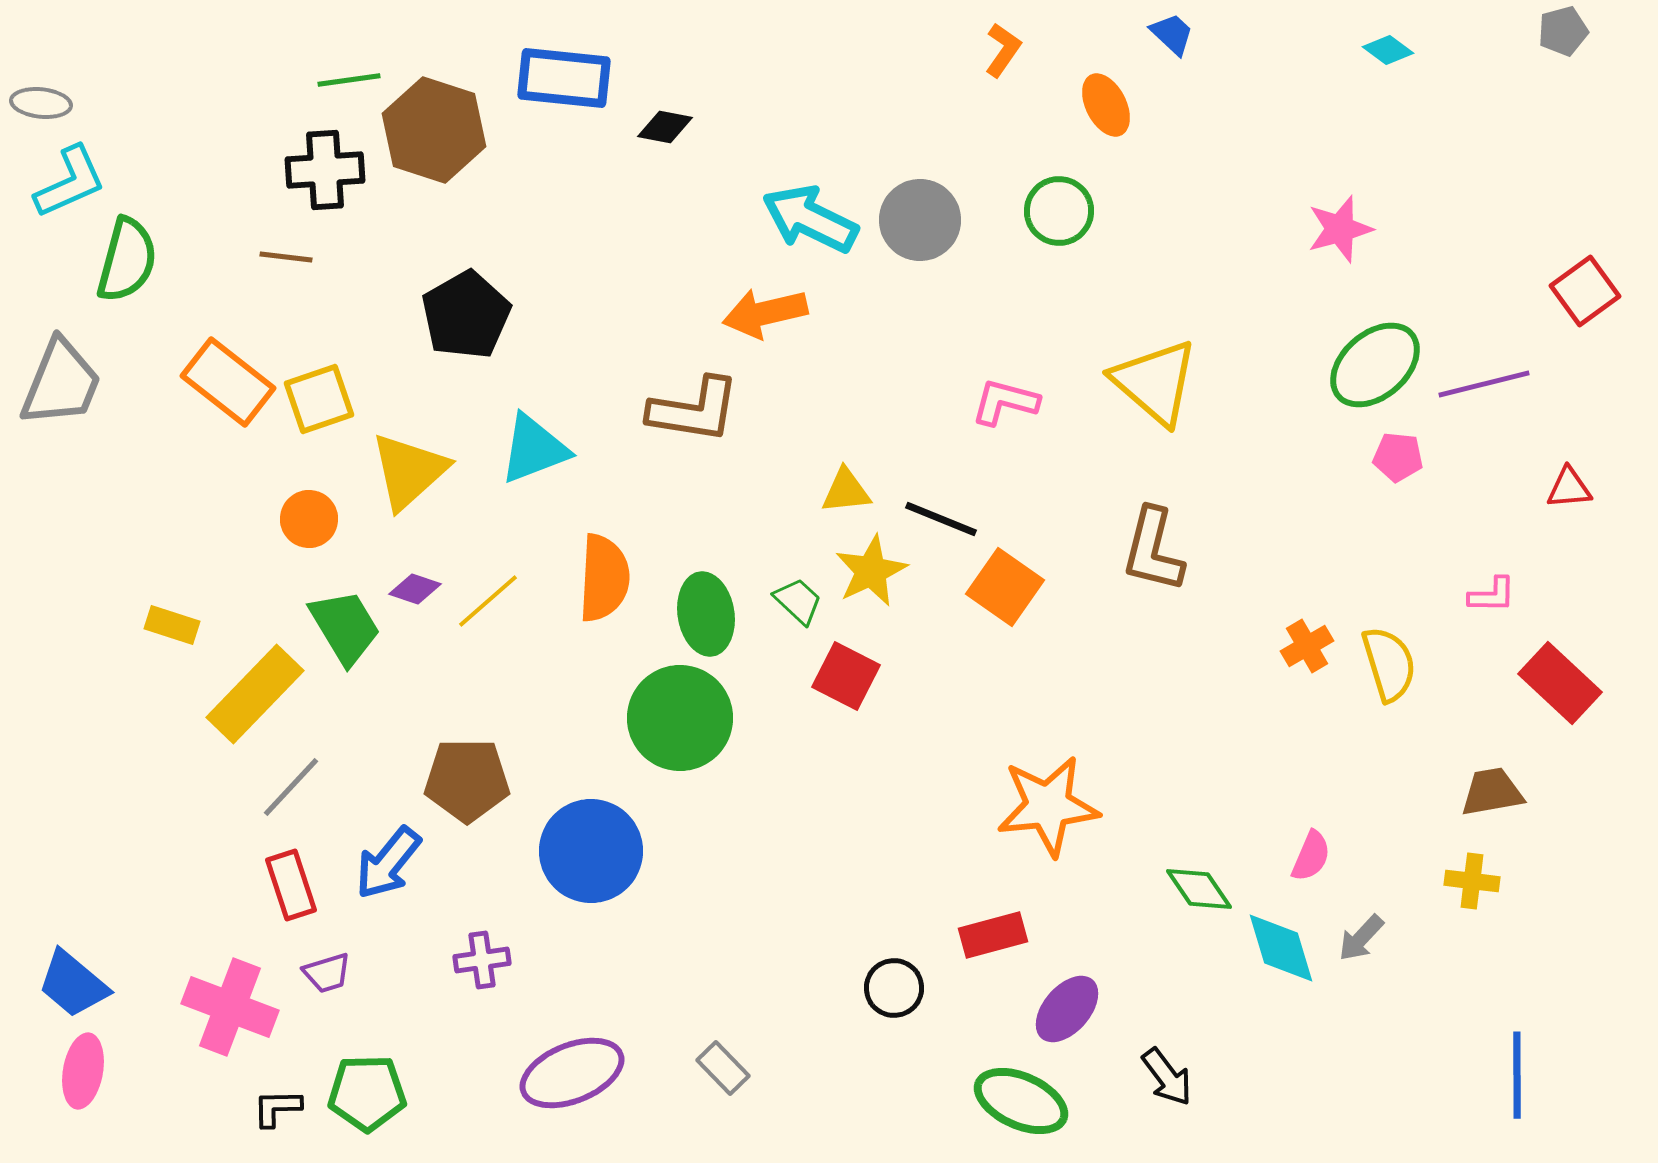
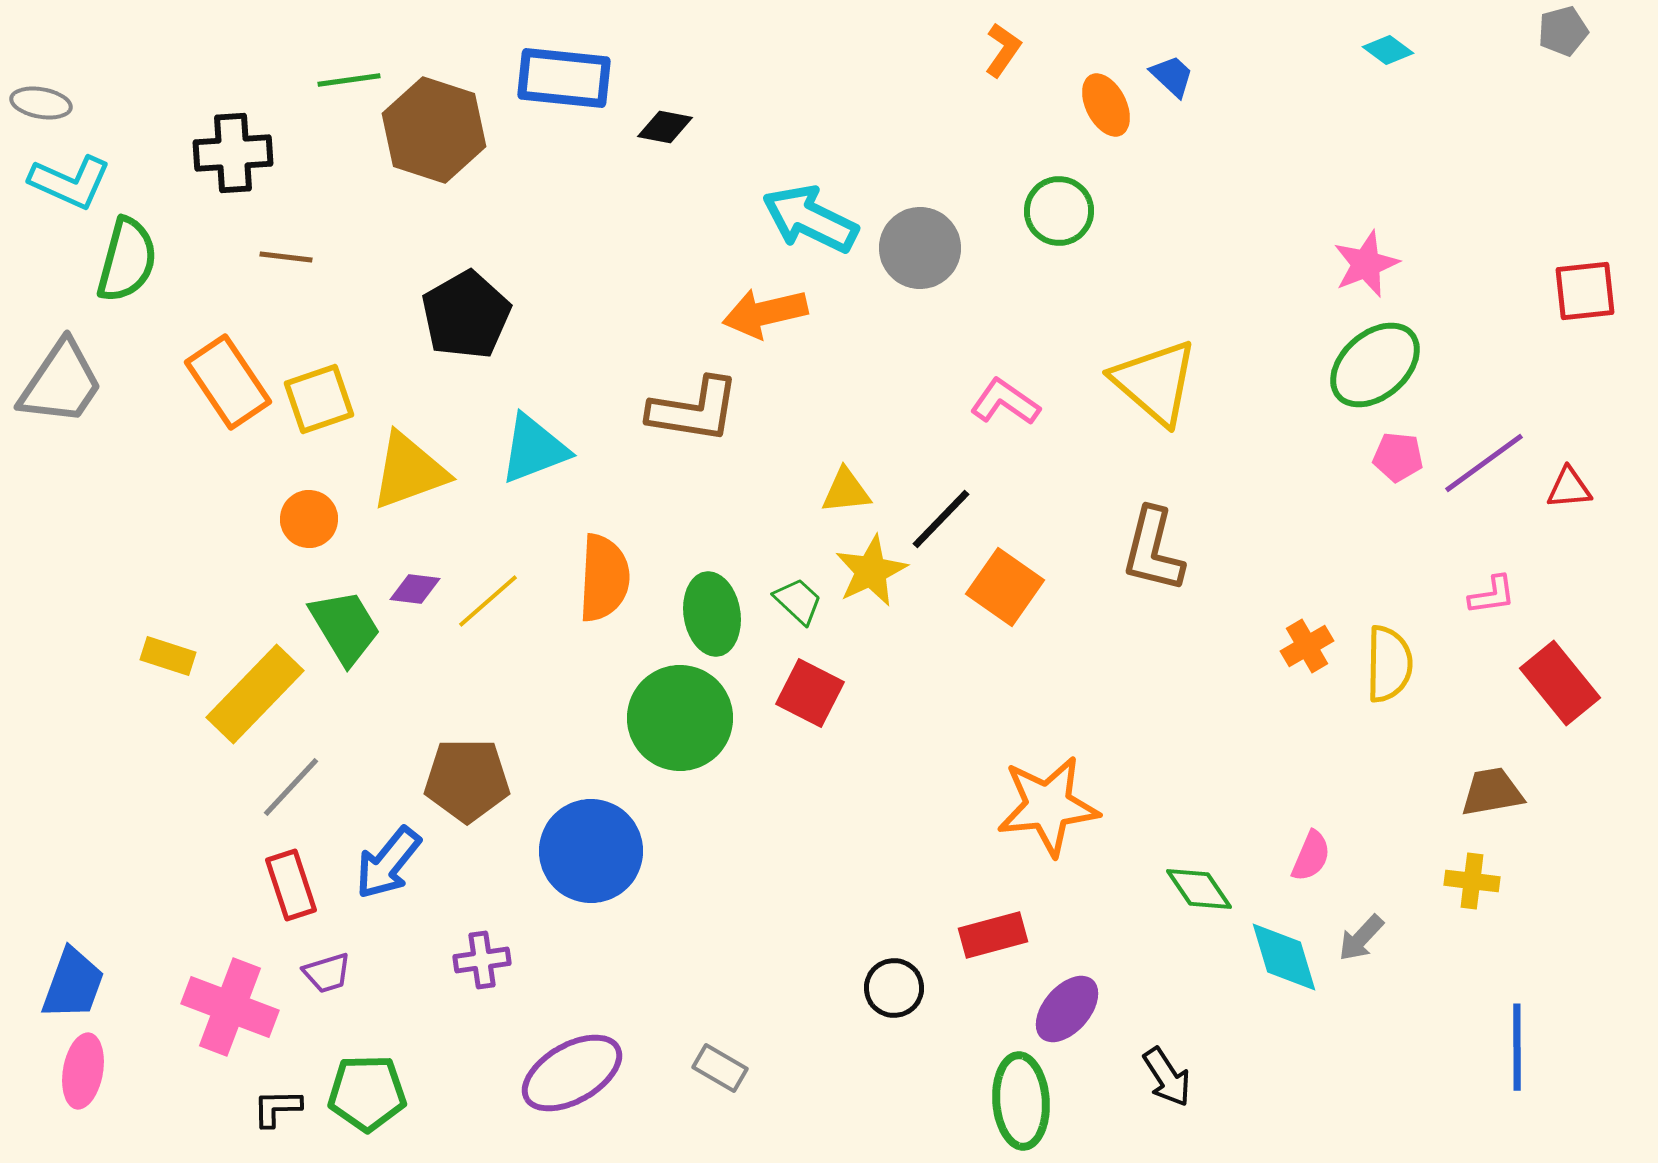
blue trapezoid at (1172, 34): moved 42 px down
gray ellipse at (41, 103): rotated 4 degrees clockwise
black cross at (325, 170): moved 92 px left, 17 px up
cyan L-shape at (70, 182): rotated 48 degrees clockwise
gray circle at (920, 220): moved 28 px down
pink star at (1340, 229): moved 26 px right, 35 px down; rotated 6 degrees counterclockwise
red square at (1585, 291): rotated 30 degrees clockwise
orange rectangle at (228, 382): rotated 18 degrees clockwise
gray trapezoid at (61, 383): rotated 12 degrees clockwise
purple line at (1484, 384): moved 79 px down; rotated 22 degrees counterclockwise
pink L-shape at (1005, 402): rotated 20 degrees clockwise
yellow triangle at (409, 471): rotated 22 degrees clockwise
black line at (941, 519): rotated 68 degrees counterclockwise
purple diamond at (415, 589): rotated 12 degrees counterclockwise
pink L-shape at (1492, 595): rotated 9 degrees counterclockwise
green ellipse at (706, 614): moved 6 px right
yellow rectangle at (172, 625): moved 4 px left, 31 px down
yellow semicircle at (1389, 664): rotated 18 degrees clockwise
red square at (846, 676): moved 36 px left, 17 px down
red rectangle at (1560, 683): rotated 8 degrees clockwise
cyan diamond at (1281, 948): moved 3 px right, 9 px down
blue trapezoid at (73, 984): rotated 110 degrees counterclockwise
gray rectangle at (723, 1068): moved 3 px left; rotated 16 degrees counterclockwise
purple ellipse at (572, 1073): rotated 8 degrees counterclockwise
blue line at (1517, 1075): moved 28 px up
black arrow at (1167, 1077): rotated 4 degrees clockwise
green ellipse at (1021, 1101): rotated 62 degrees clockwise
